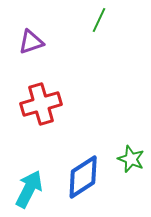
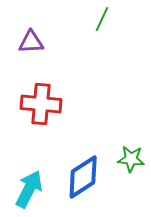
green line: moved 3 px right, 1 px up
purple triangle: rotated 16 degrees clockwise
red cross: rotated 21 degrees clockwise
green star: rotated 16 degrees counterclockwise
